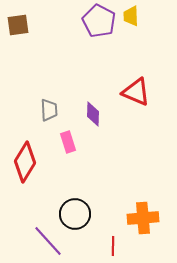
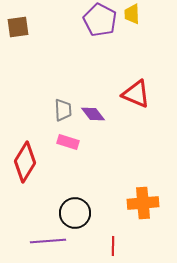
yellow trapezoid: moved 1 px right, 2 px up
purple pentagon: moved 1 px right, 1 px up
brown square: moved 2 px down
red triangle: moved 2 px down
gray trapezoid: moved 14 px right
purple diamond: rotated 40 degrees counterclockwise
pink rectangle: rotated 55 degrees counterclockwise
black circle: moved 1 px up
orange cross: moved 15 px up
purple line: rotated 52 degrees counterclockwise
